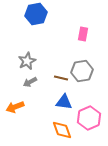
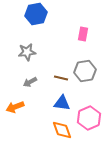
gray star: moved 9 px up; rotated 18 degrees clockwise
gray hexagon: moved 3 px right
blue triangle: moved 2 px left, 1 px down
